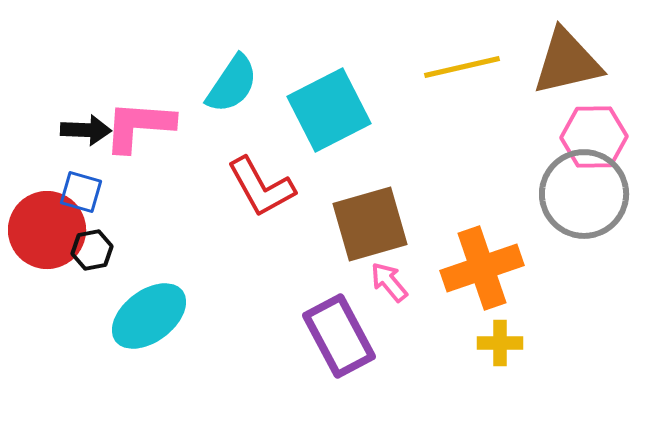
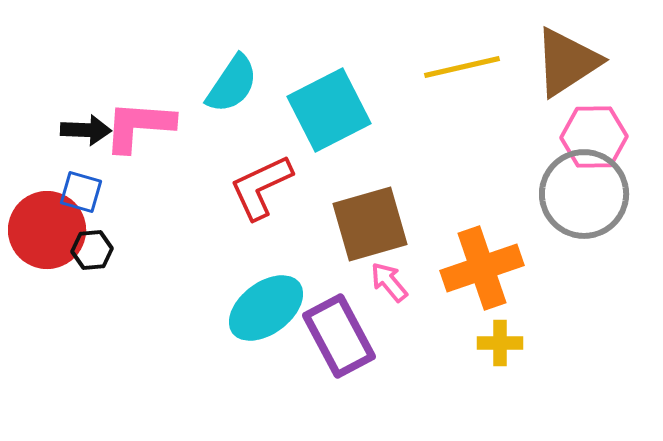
brown triangle: rotated 20 degrees counterclockwise
red L-shape: rotated 94 degrees clockwise
black hexagon: rotated 6 degrees clockwise
cyan ellipse: moved 117 px right, 8 px up
